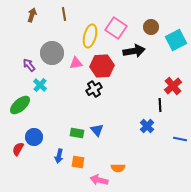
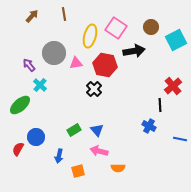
brown arrow: moved 1 px down; rotated 24 degrees clockwise
gray circle: moved 2 px right
red hexagon: moved 3 px right, 1 px up; rotated 15 degrees clockwise
black cross: rotated 14 degrees counterclockwise
blue cross: moved 2 px right; rotated 16 degrees counterclockwise
green rectangle: moved 3 px left, 3 px up; rotated 40 degrees counterclockwise
blue circle: moved 2 px right
orange square: moved 9 px down; rotated 24 degrees counterclockwise
pink arrow: moved 29 px up
